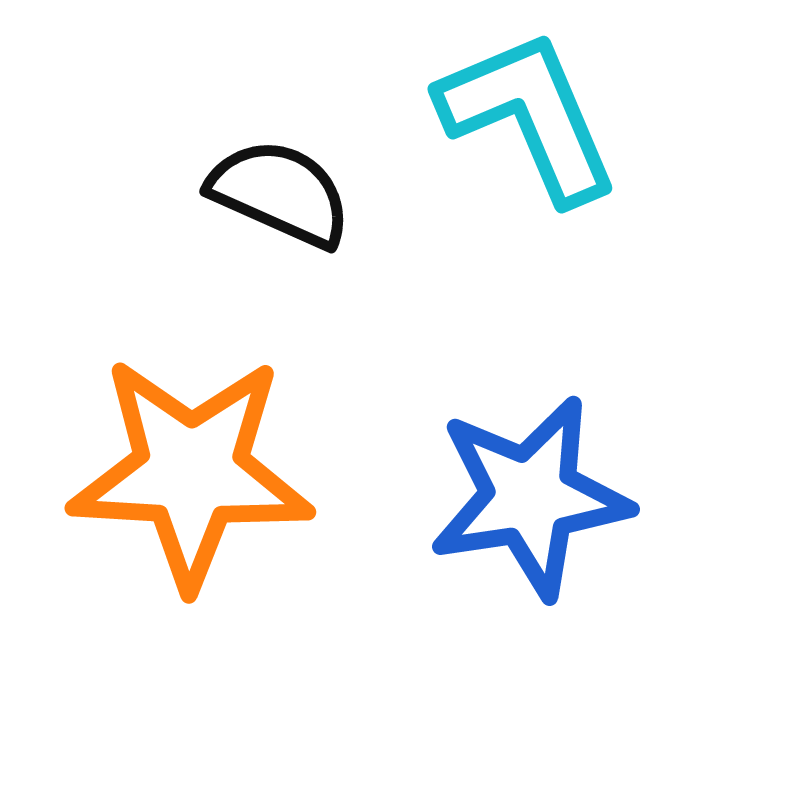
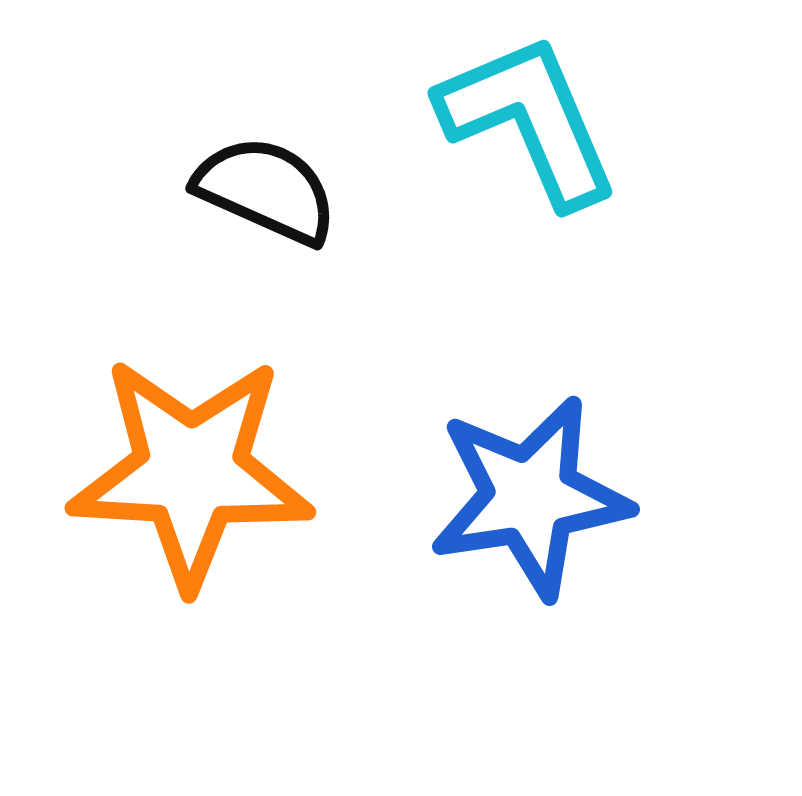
cyan L-shape: moved 4 px down
black semicircle: moved 14 px left, 3 px up
